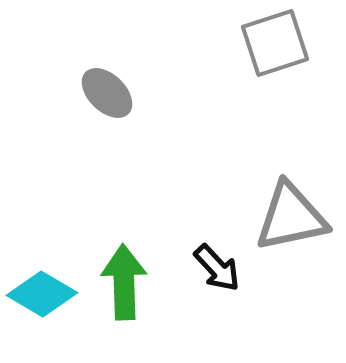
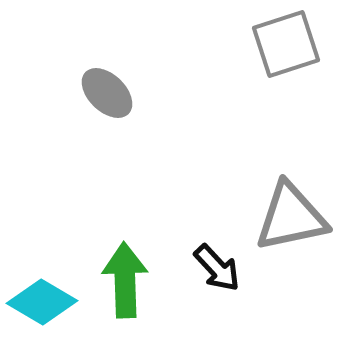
gray square: moved 11 px right, 1 px down
green arrow: moved 1 px right, 2 px up
cyan diamond: moved 8 px down
